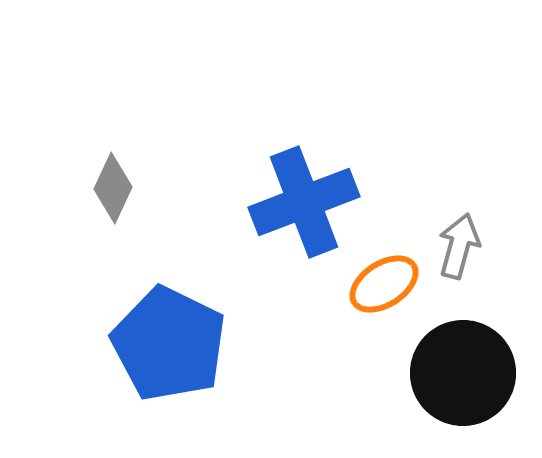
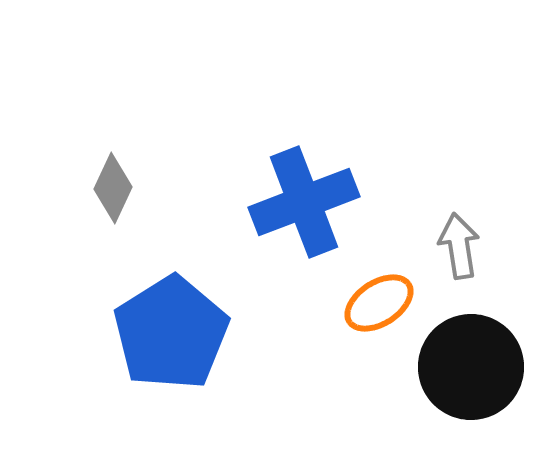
gray arrow: rotated 24 degrees counterclockwise
orange ellipse: moved 5 px left, 19 px down
blue pentagon: moved 2 px right, 11 px up; rotated 14 degrees clockwise
black circle: moved 8 px right, 6 px up
